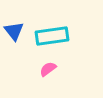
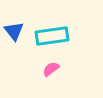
pink semicircle: moved 3 px right
